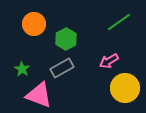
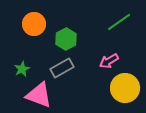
green star: rotated 14 degrees clockwise
